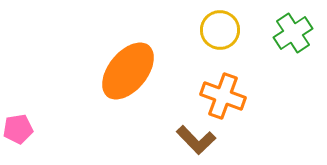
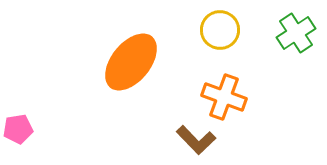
green cross: moved 3 px right
orange ellipse: moved 3 px right, 9 px up
orange cross: moved 1 px right, 1 px down
